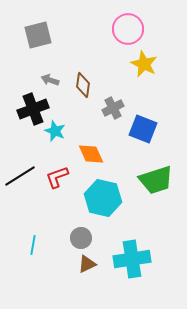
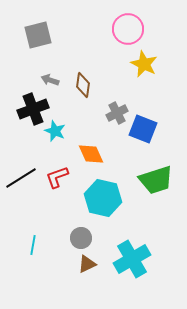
gray cross: moved 4 px right, 5 px down
black line: moved 1 px right, 2 px down
cyan cross: rotated 21 degrees counterclockwise
